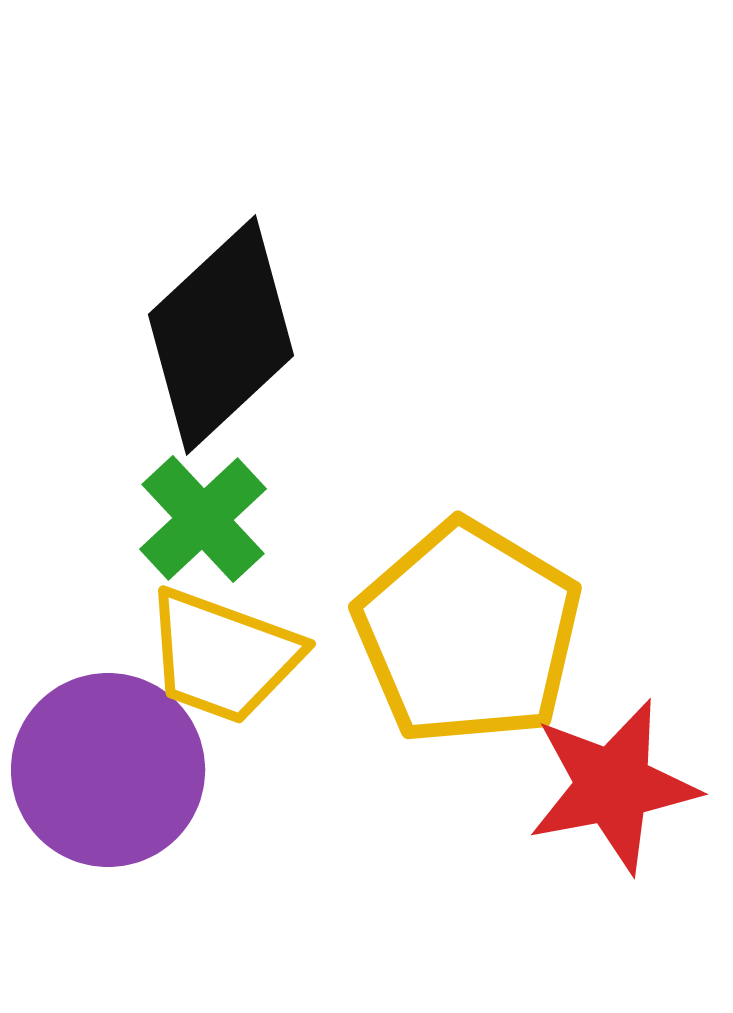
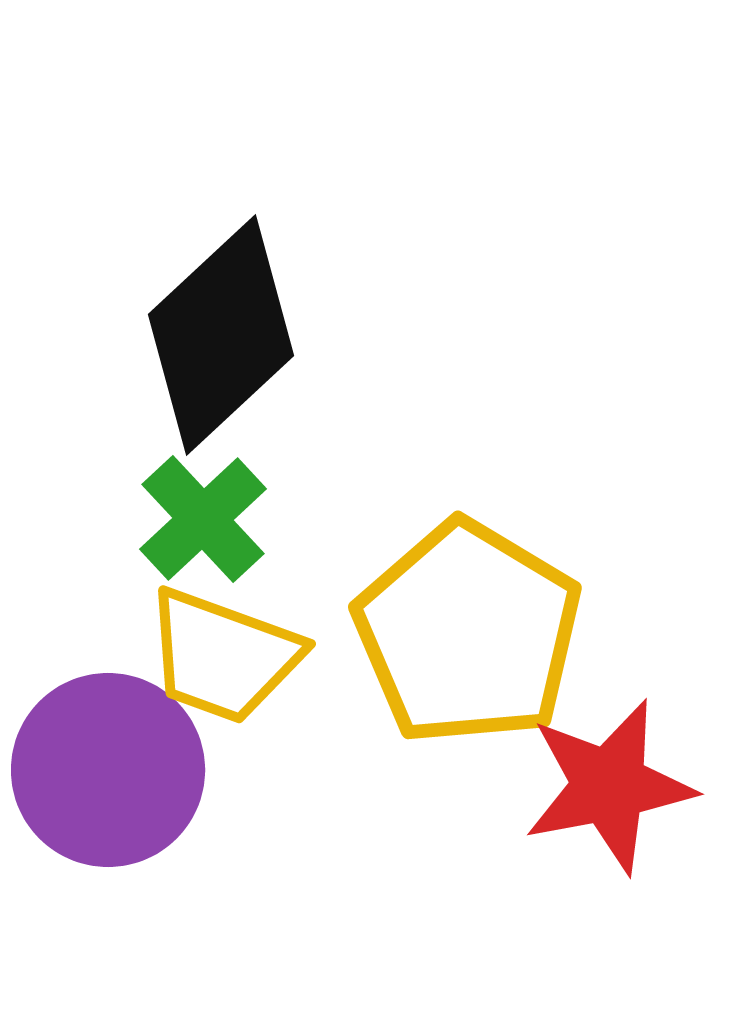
red star: moved 4 px left
